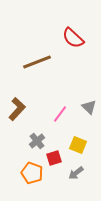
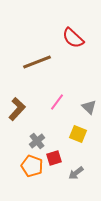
pink line: moved 3 px left, 12 px up
yellow square: moved 11 px up
orange pentagon: moved 7 px up
